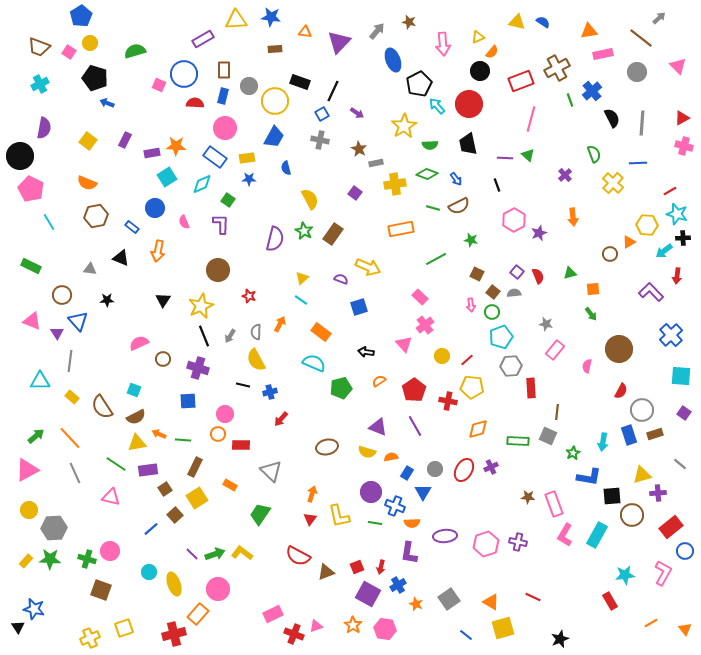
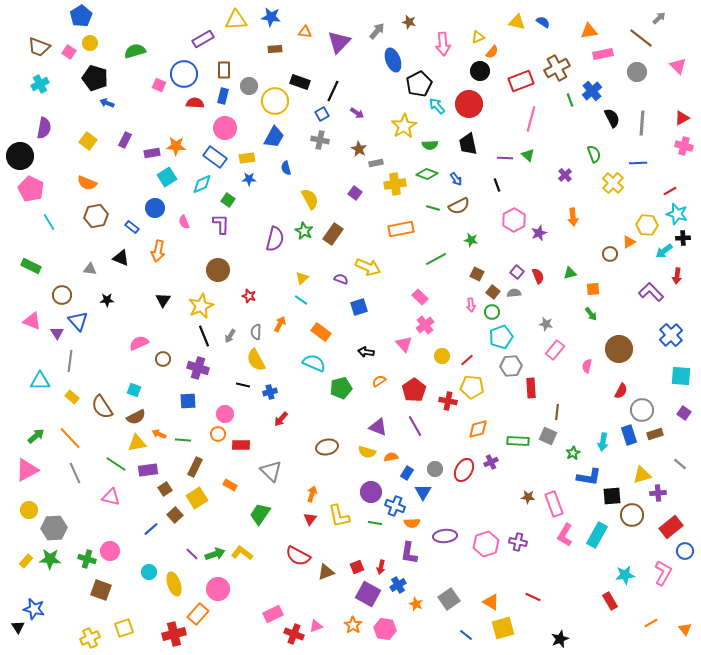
purple cross at (491, 467): moved 5 px up
